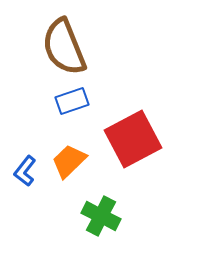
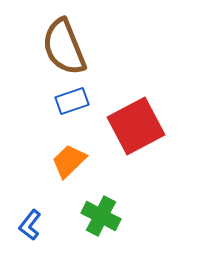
red square: moved 3 px right, 13 px up
blue L-shape: moved 5 px right, 54 px down
